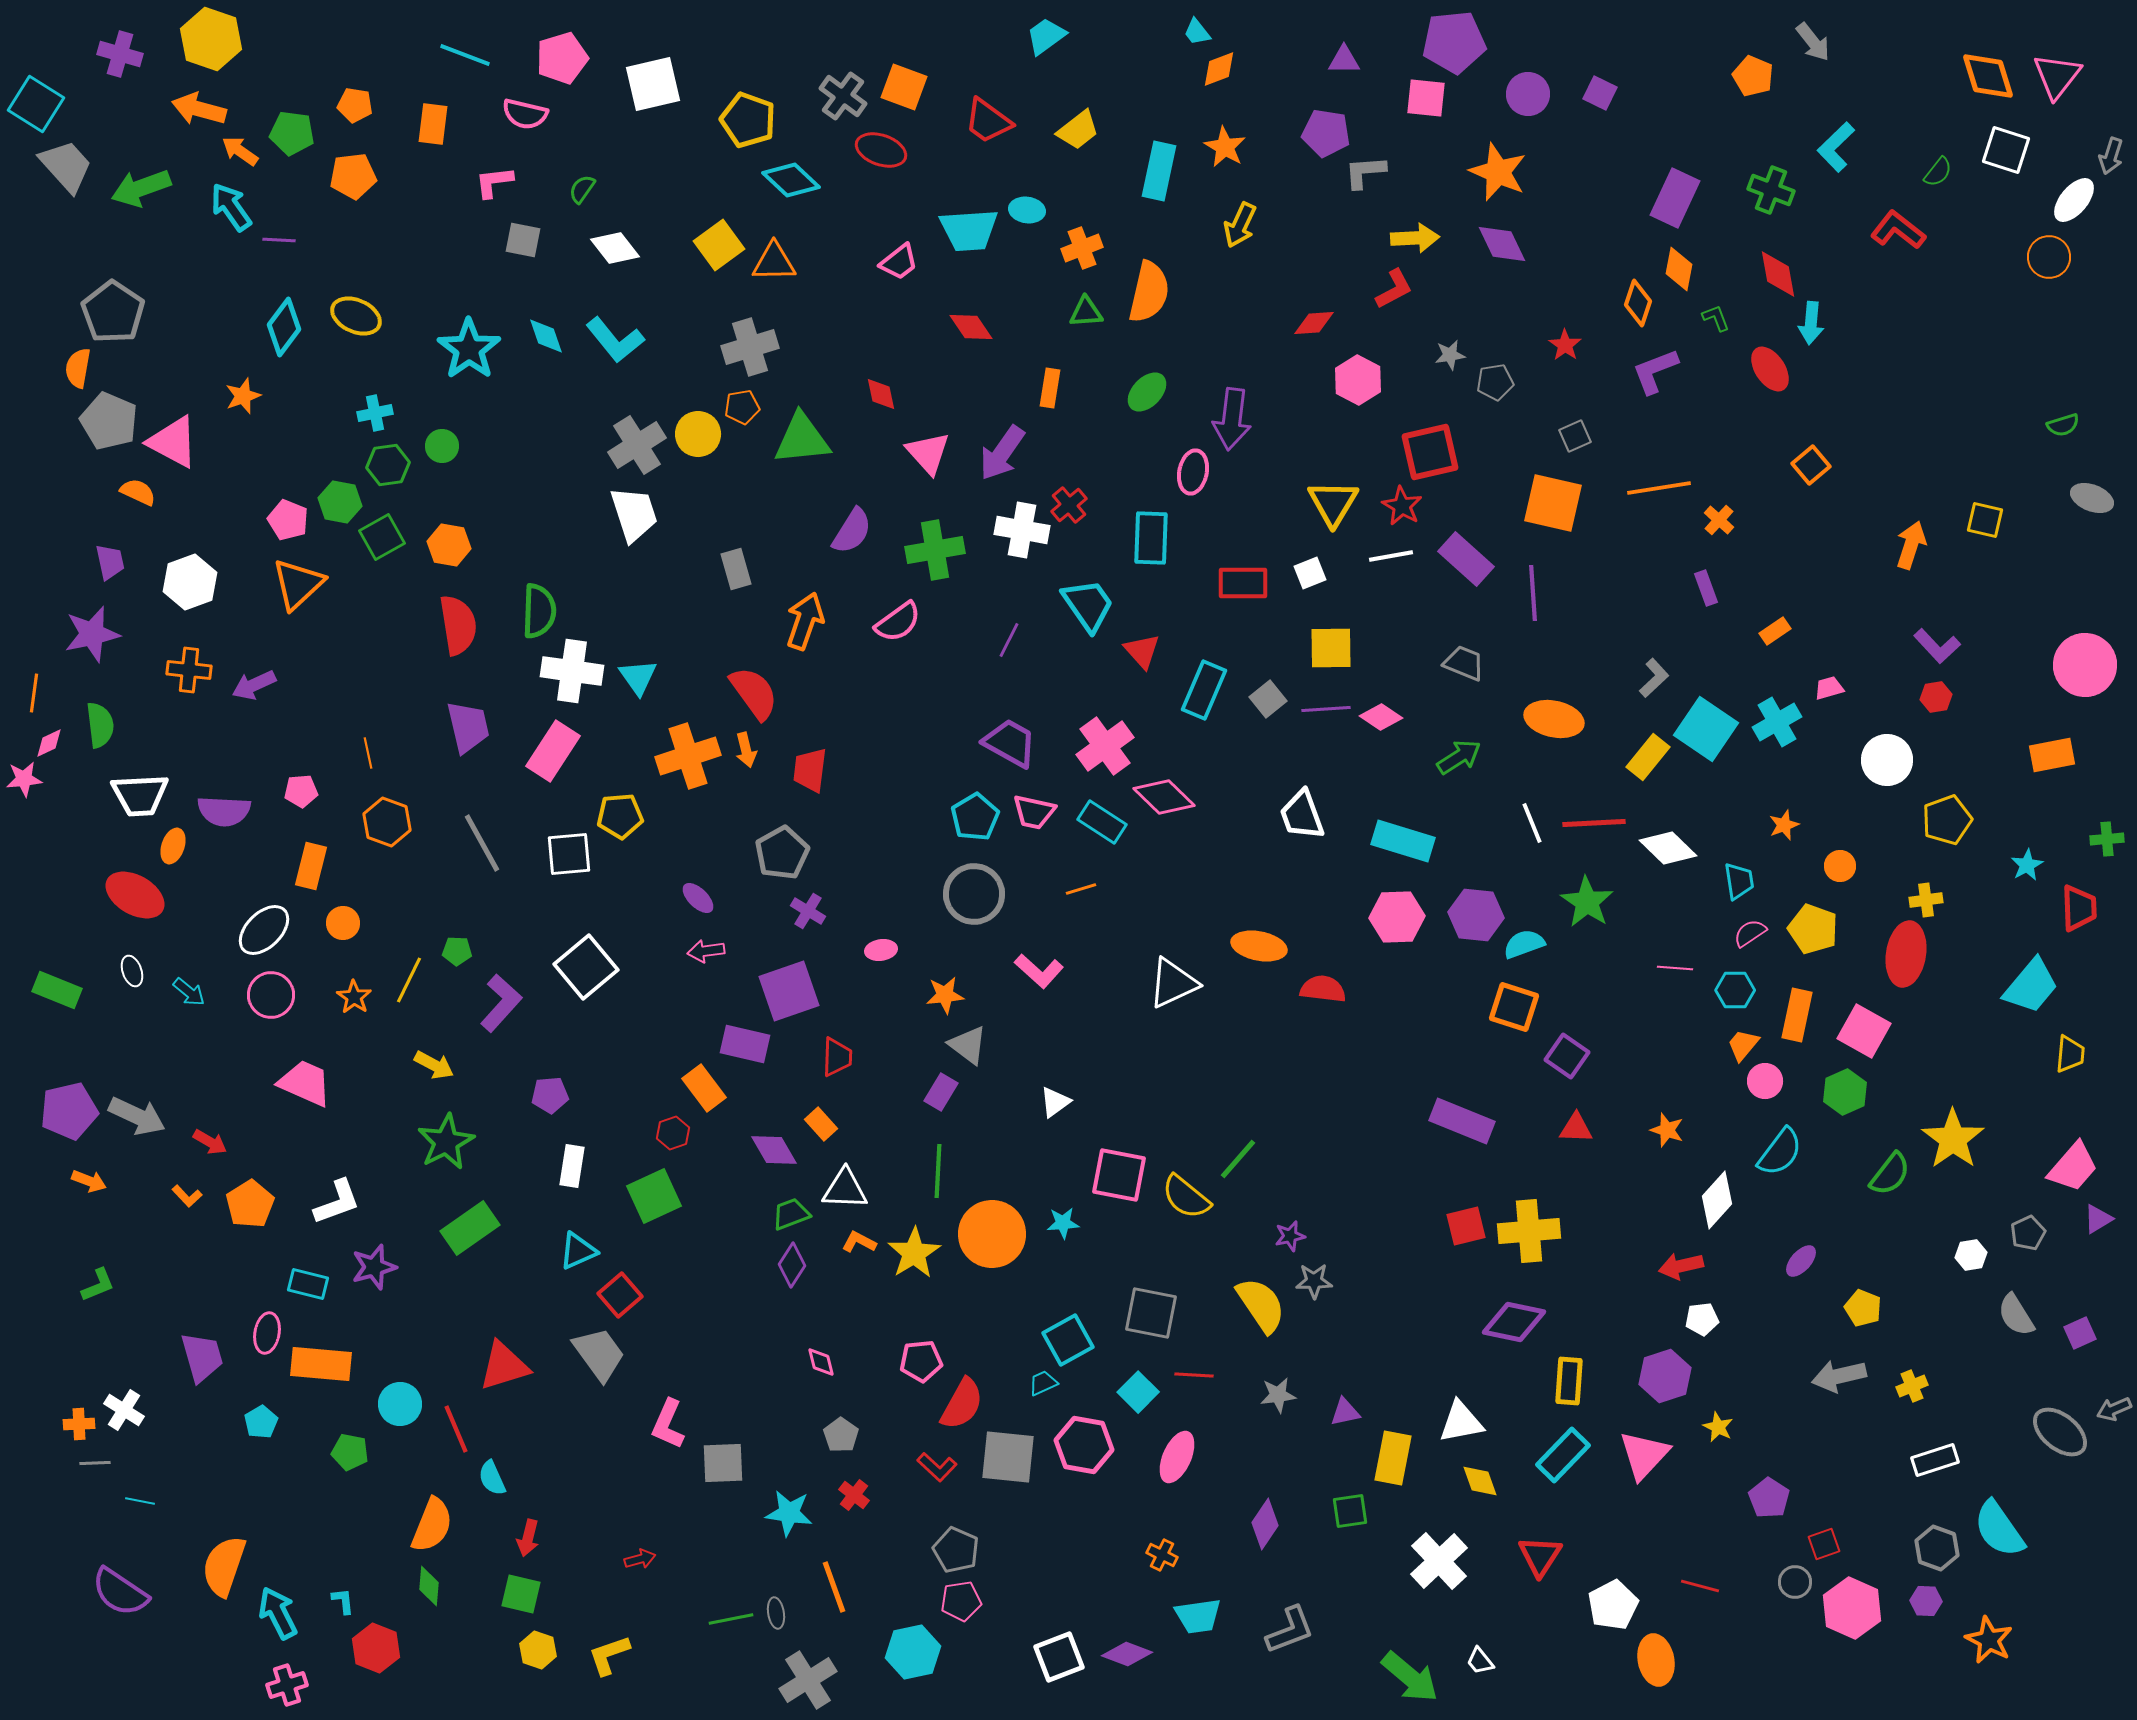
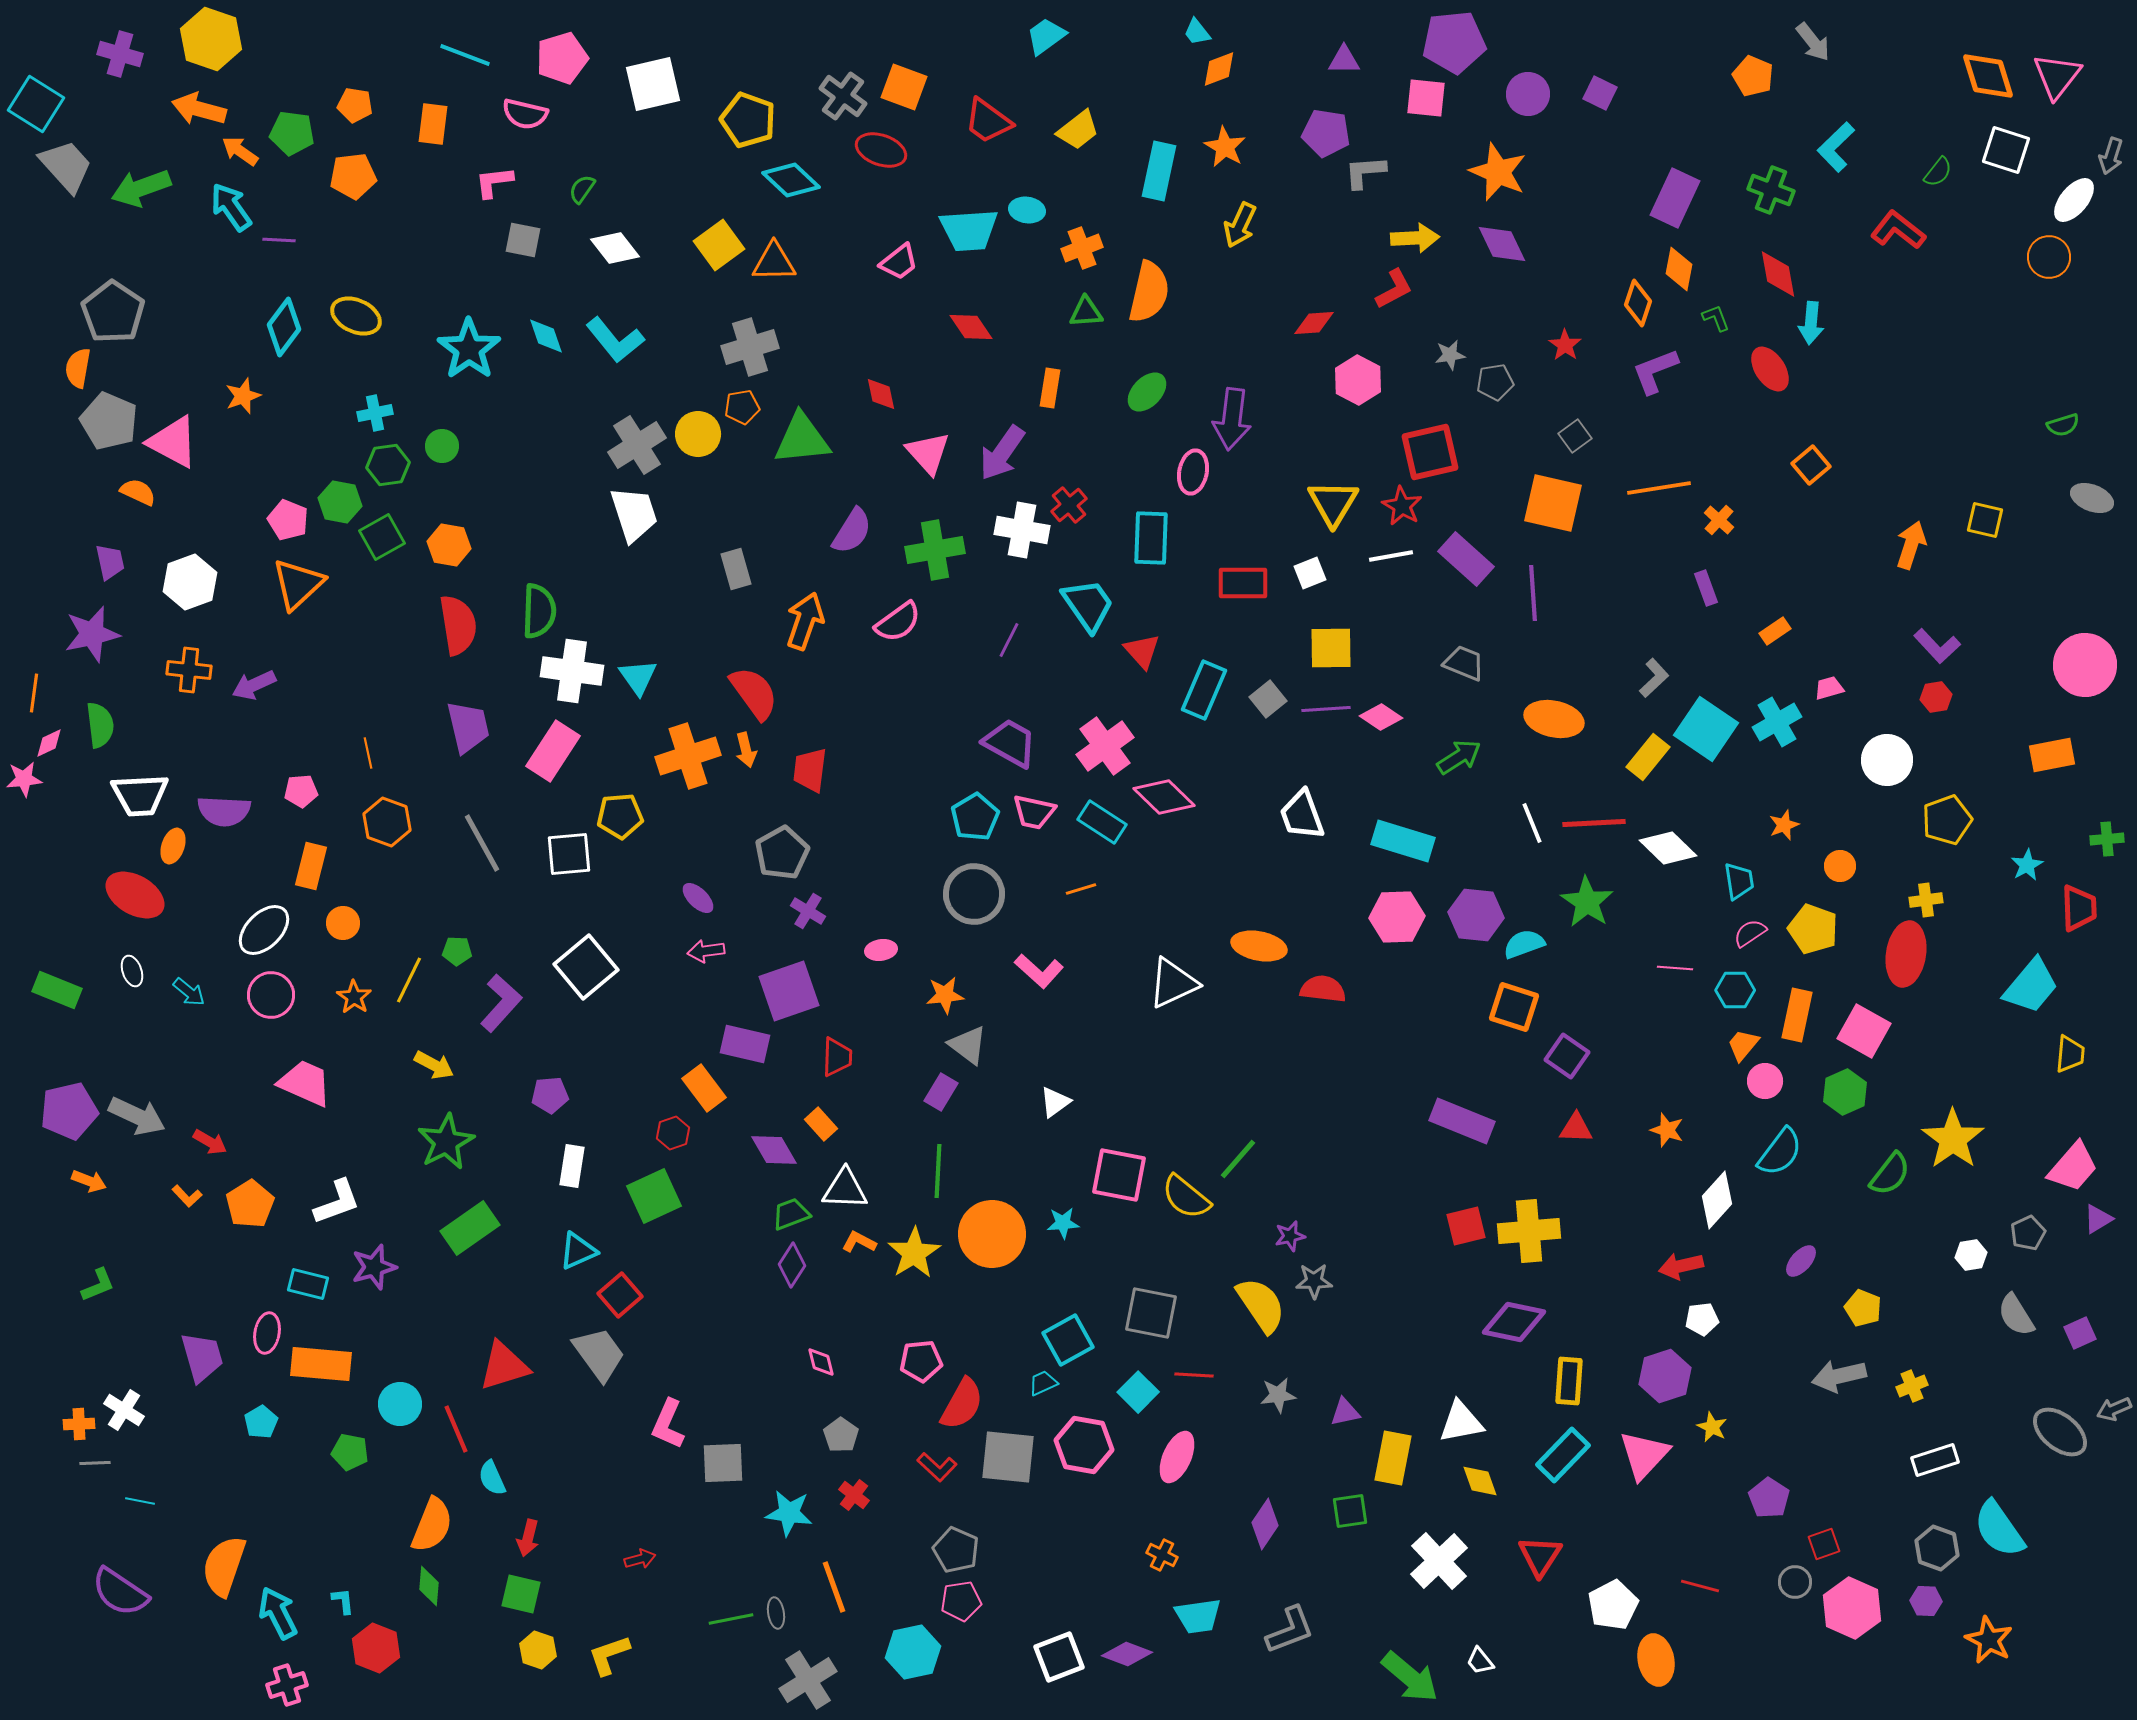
gray square at (1575, 436): rotated 12 degrees counterclockwise
yellow star at (1718, 1427): moved 6 px left
